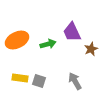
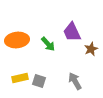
orange ellipse: rotated 20 degrees clockwise
green arrow: rotated 63 degrees clockwise
yellow rectangle: rotated 21 degrees counterclockwise
